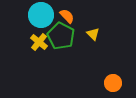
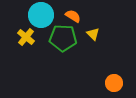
orange semicircle: moved 6 px right; rotated 14 degrees counterclockwise
green pentagon: moved 2 px right, 2 px down; rotated 24 degrees counterclockwise
yellow cross: moved 13 px left, 5 px up
orange circle: moved 1 px right
